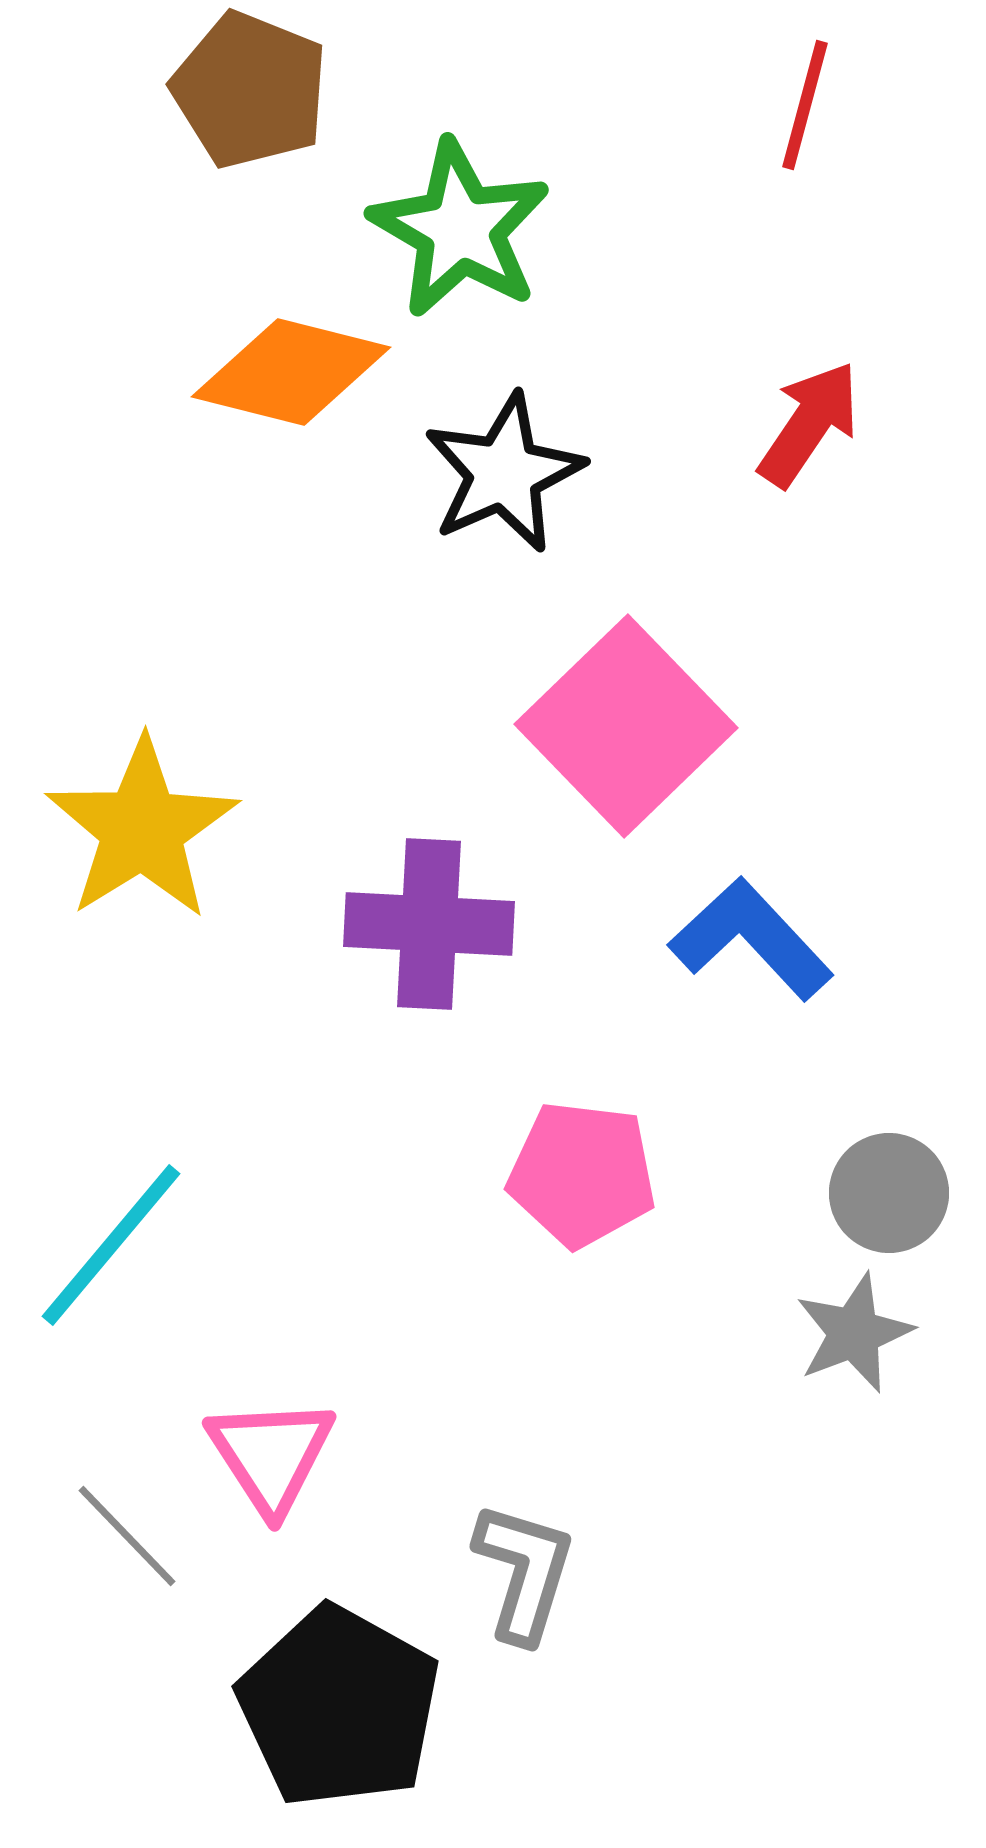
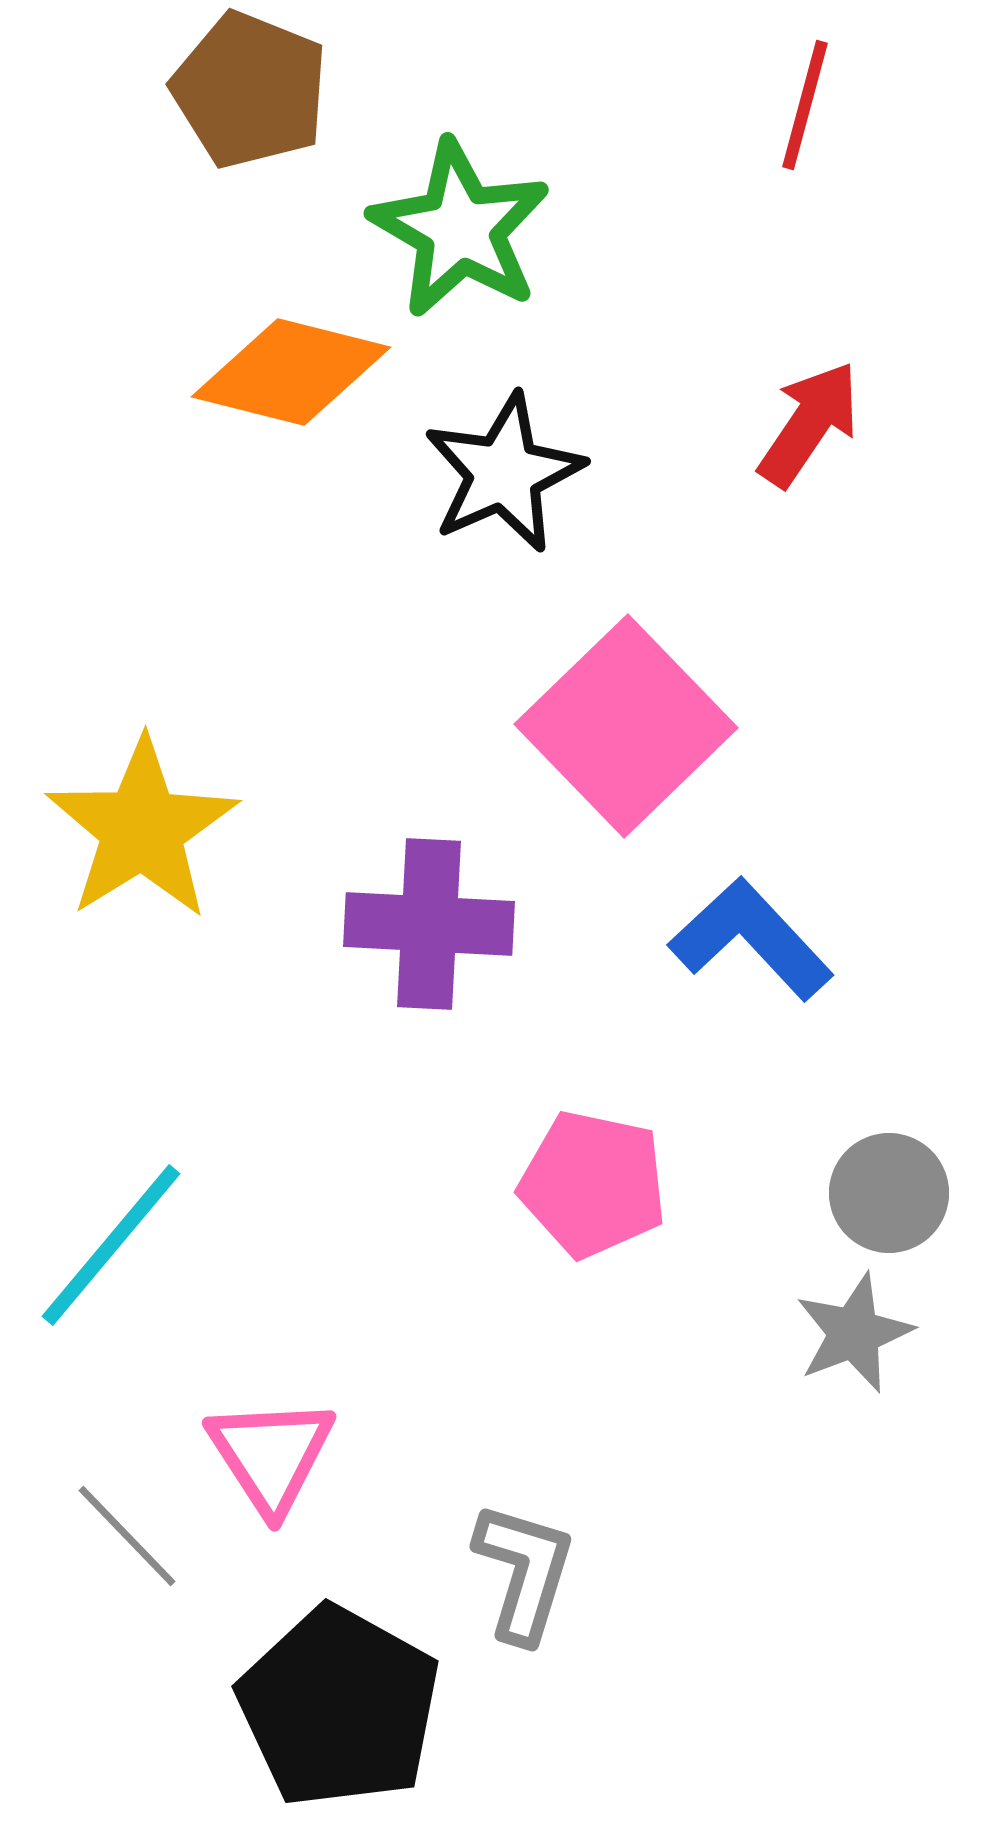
pink pentagon: moved 11 px right, 10 px down; rotated 5 degrees clockwise
